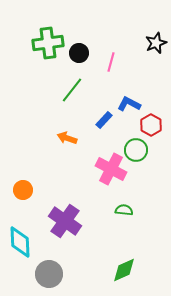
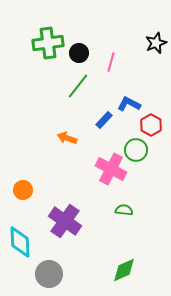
green line: moved 6 px right, 4 px up
